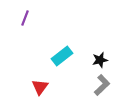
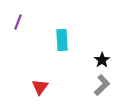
purple line: moved 7 px left, 4 px down
cyan rectangle: moved 16 px up; rotated 55 degrees counterclockwise
black star: moved 2 px right; rotated 21 degrees counterclockwise
